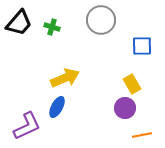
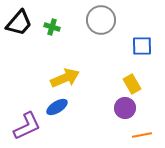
blue ellipse: rotated 30 degrees clockwise
